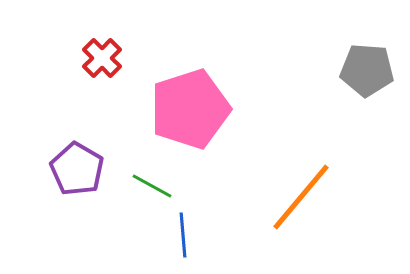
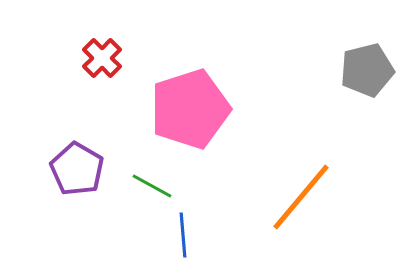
gray pentagon: rotated 18 degrees counterclockwise
